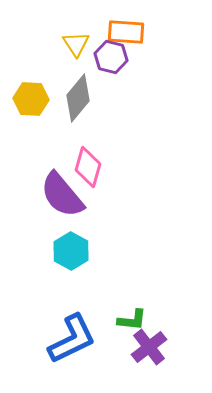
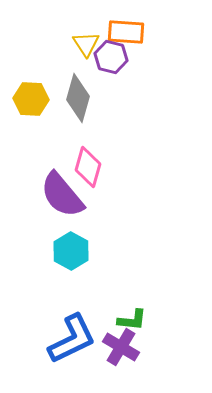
yellow triangle: moved 10 px right
gray diamond: rotated 24 degrees counterclockwise
purple cross: moved 28 px left; rotated 21 degrees counterclockwise
